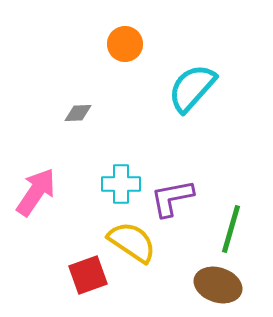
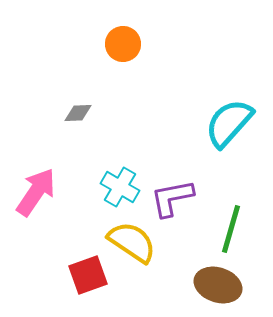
orange circle: moved 2 px left
cyan semicircle: moved 37 px right, 35 px down
cyan cross: moved 1 px left, 3 px down; rotated 30 degrees clockwise
